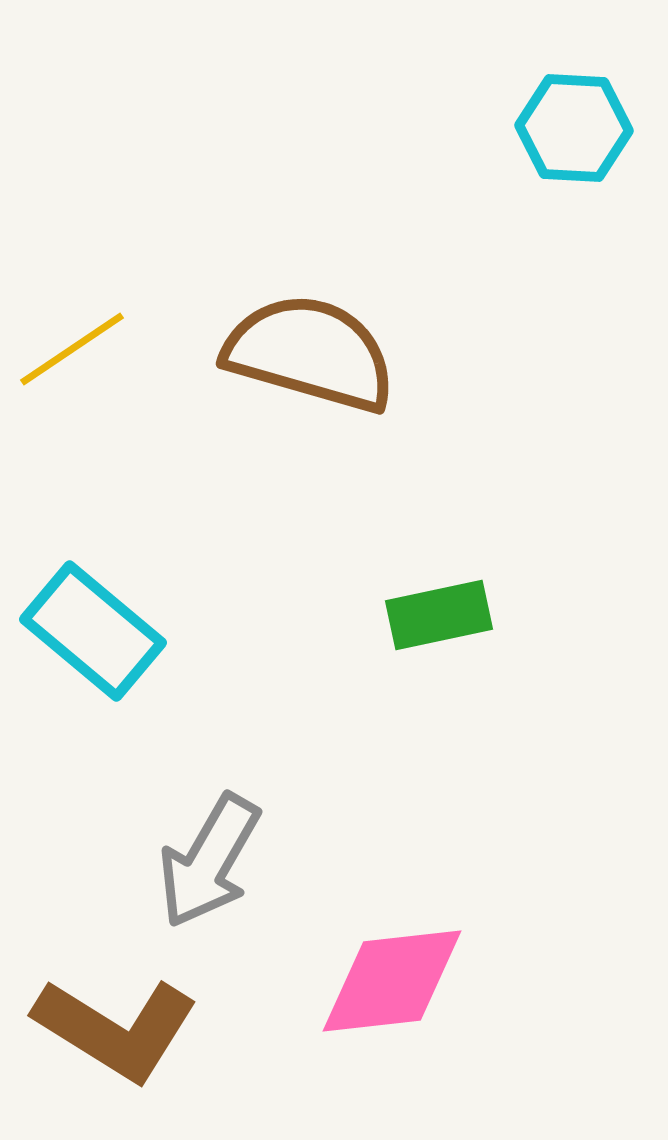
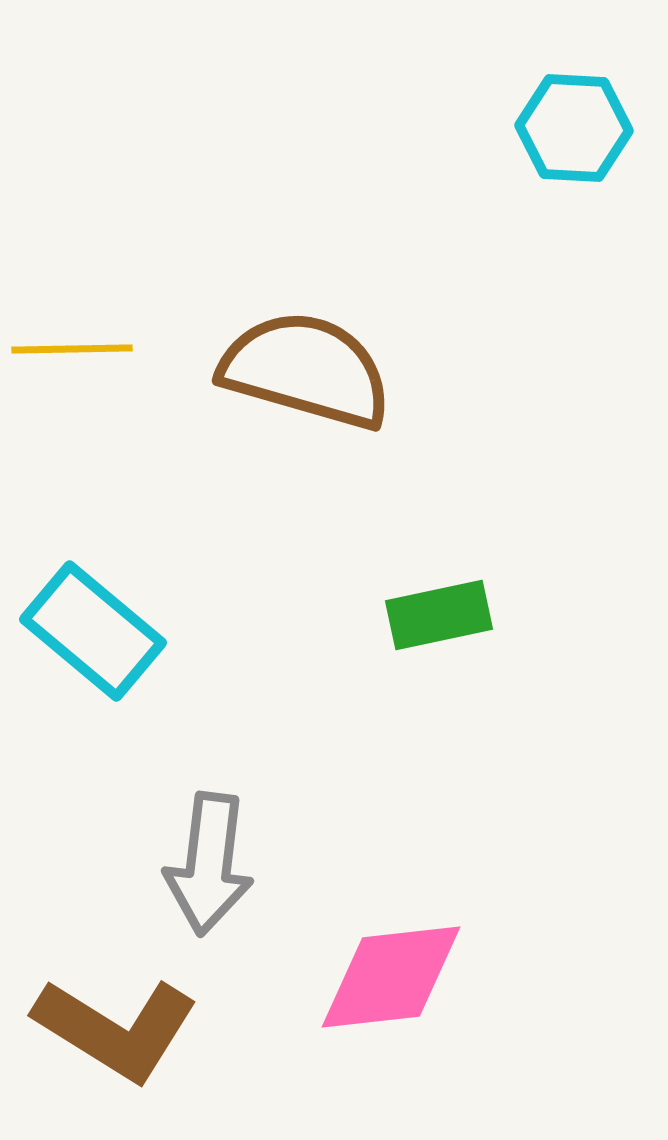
yellow line: rotated 33 degrees clockwise
brown semicircle: moved 4 px left, 17 px down
gray arrow: moved 3 px down; rotated 23 degrees counterclockwise
pink diamond: moved 1 px left, 4 px up
